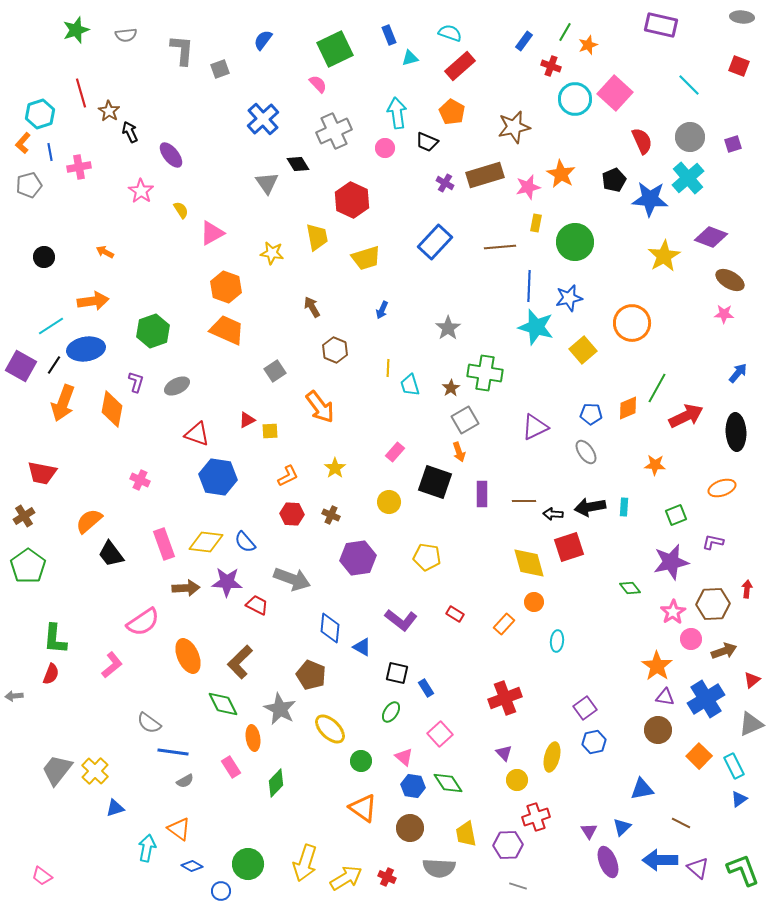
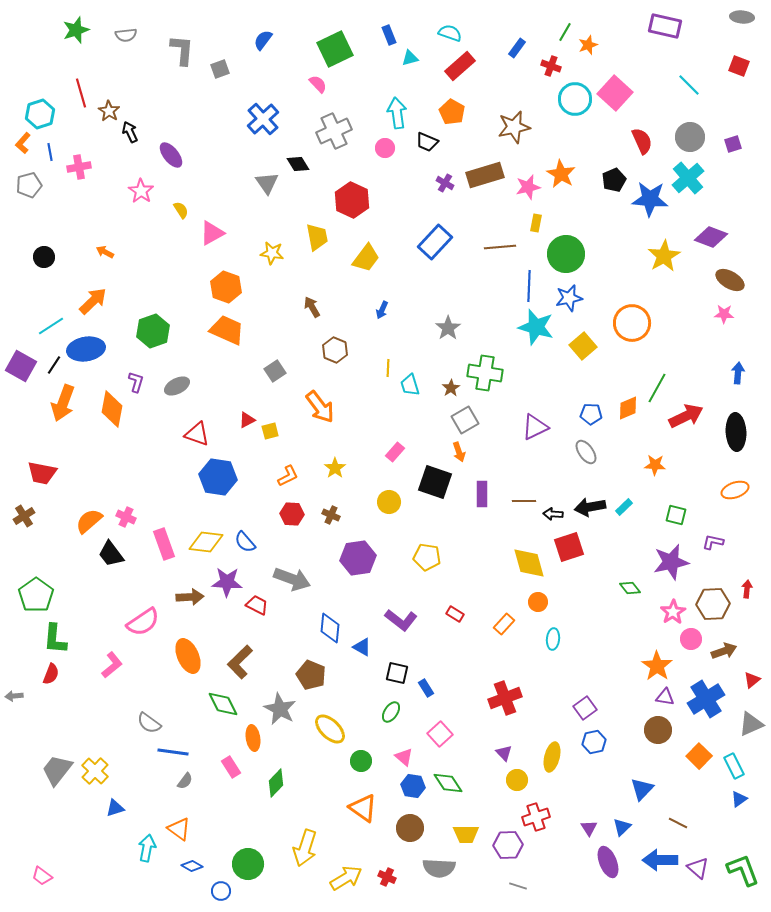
purple rectangle at (661, 25): moved 4 px right, 1 px down
blue rectangle at (524, 41): moved 7 px left, 7 px down
green circle at (575, 242): moved 9 px left, 12 px down
yellow trapezoid at (366, 258): rotated 36 degrees counterclockwise
orange arrow at (93, 301): rotated 36 degrees counterclockwise
yellow square at (583, 350): moved 4 px up
blue arrow at (738, 373): rotated 35 degrees counterclockwise
yellow square at (270, 431): rotated 12 degrees counterclockwise
pink cross at (140, 480): moved 14 px left, 37 px down
orange ellipse at (722, 488): moved 13 px right, 2 px down
cyan rectangle at (624, 507): rotated 42 degrees clockwise
green square at (676, 515): rotated 35 degrees clockwise
green pentagon at (28, 566): moved 8 px right, 29 px down
brown arrow at (186, 588): moved 4 px right, 9 px down
orange circle at (534, 602): moved 4 px right
cyan ellipse at (557, 641): moved 4 px left, 2 px up
gray semicircle at (185, 781): rotated 24 degrees counterclockwise
blue triangle at (642, 789): rotated 35 degrees counterclockwise
brown line at (681, 823): moved 3 px left
purple triangle at (589, 831): moved 3 px up
yellow trapezoid at (466, 834): rotated 80 degrees counterclockwise
yellow arrow at (305, 863): moved 15 px up
